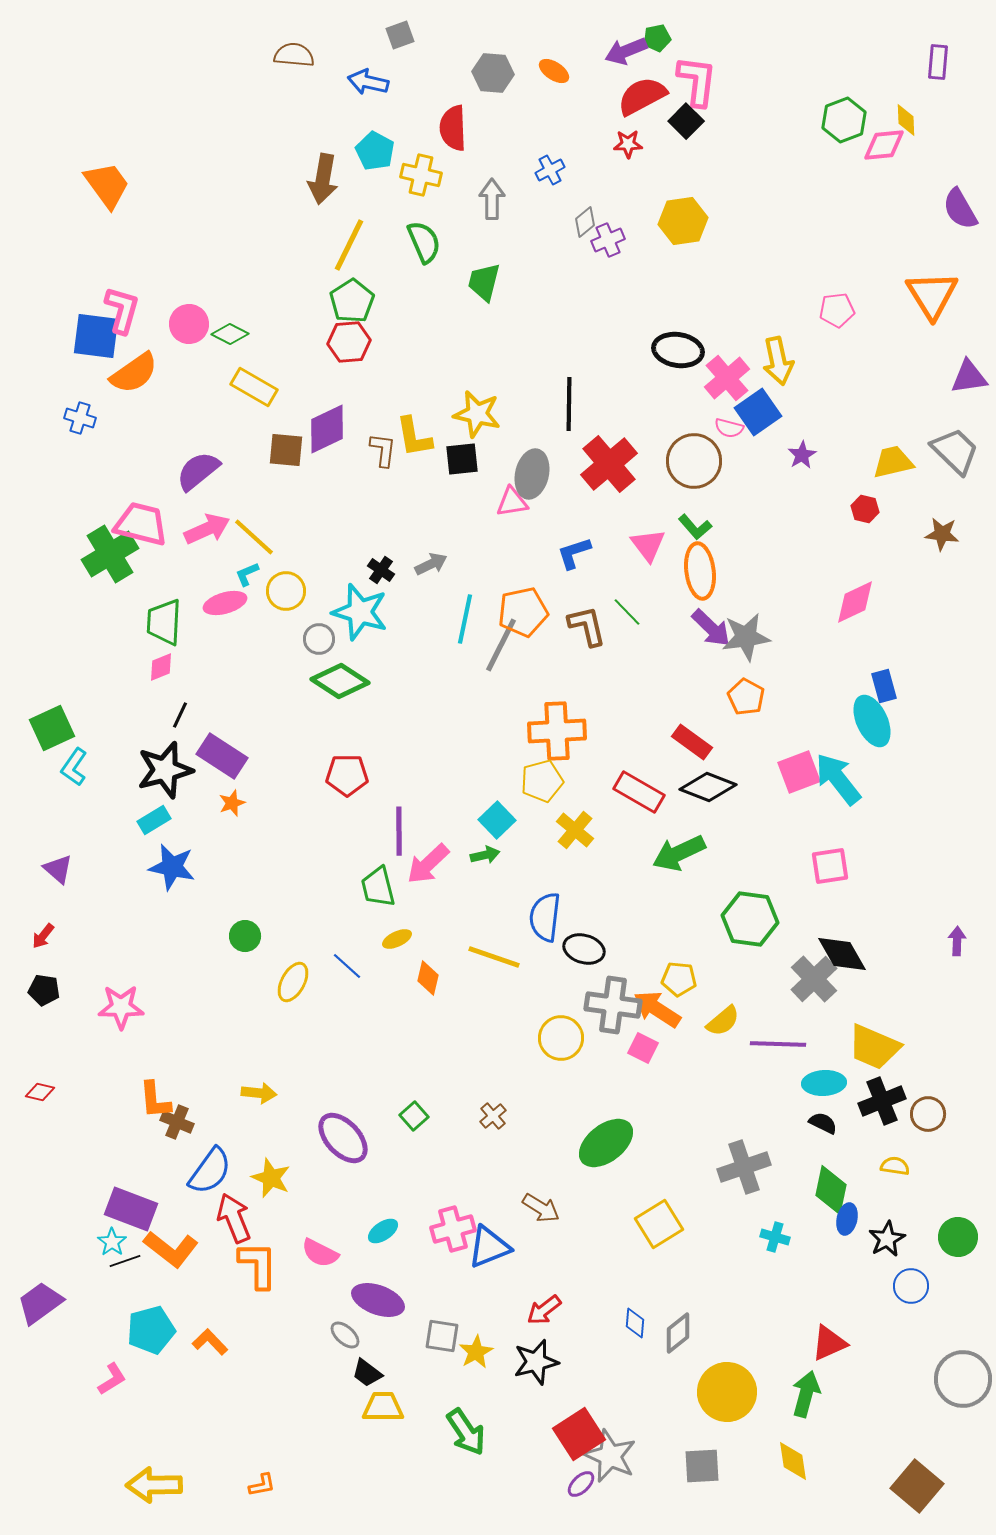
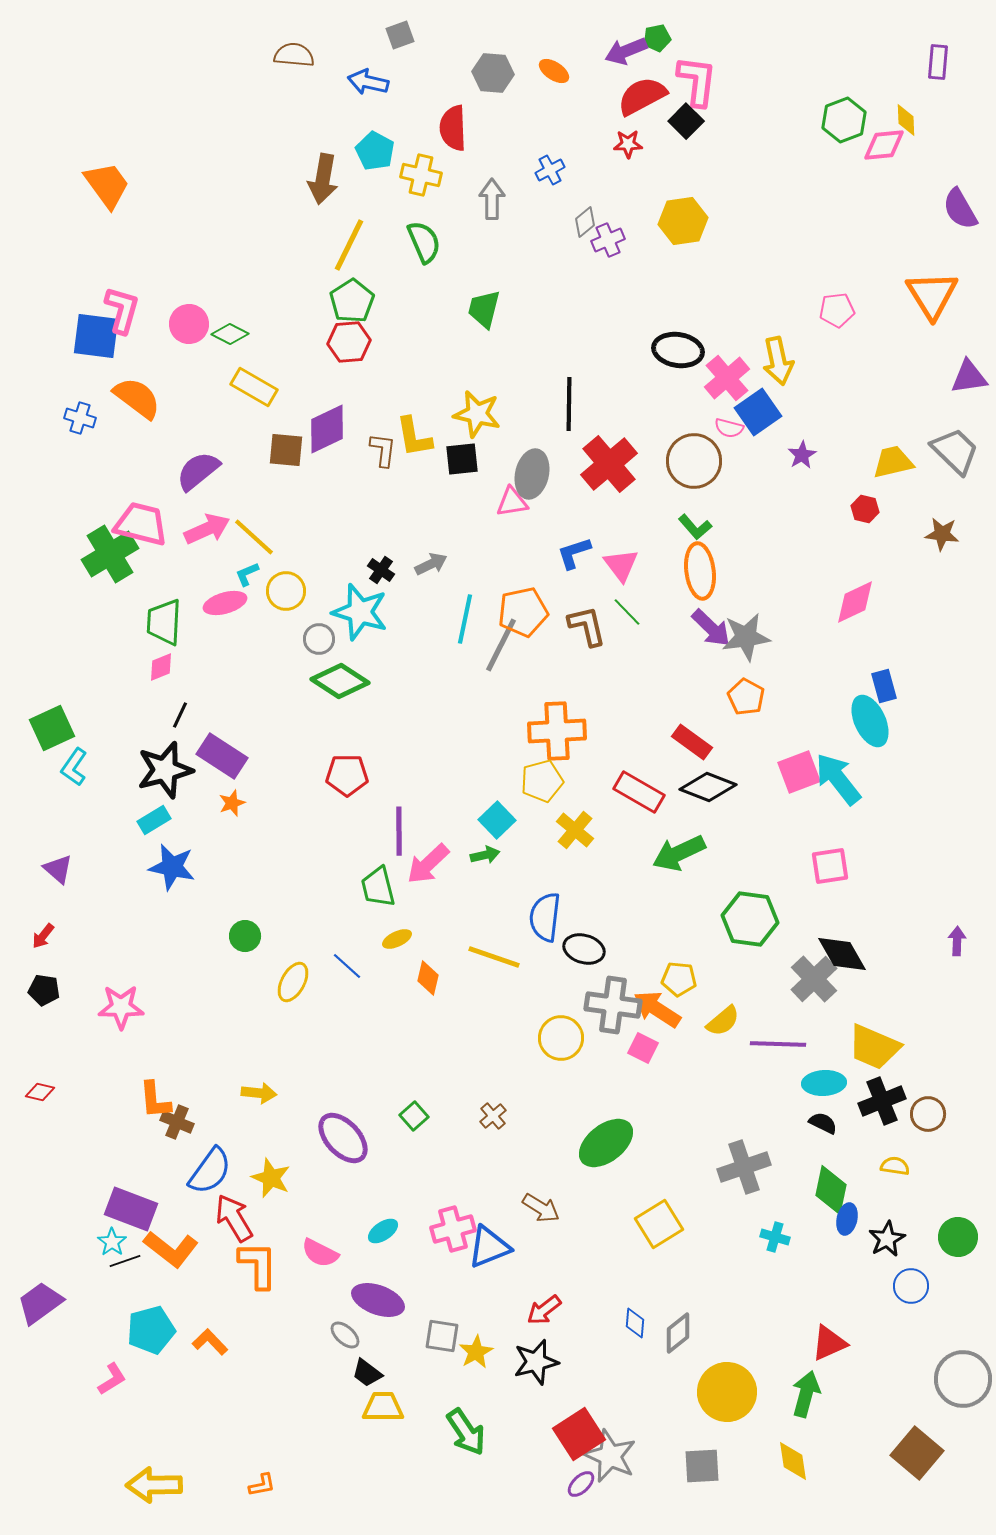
green trapezoid at (484, 282): moved 27 px down
orange semicircle at (134, 373): moved 3 px right, 25 px down; rotated 108 degrees counterclockwise
pink triangle at (648, 545): moved 27 px left, 20 px down
cyan ellipse at (872, 721): moved 2 px left
red arrow at (234, 1218): rotated 9 degrees counterclockwise
brown square at (917, 1486): moved 33 px up
